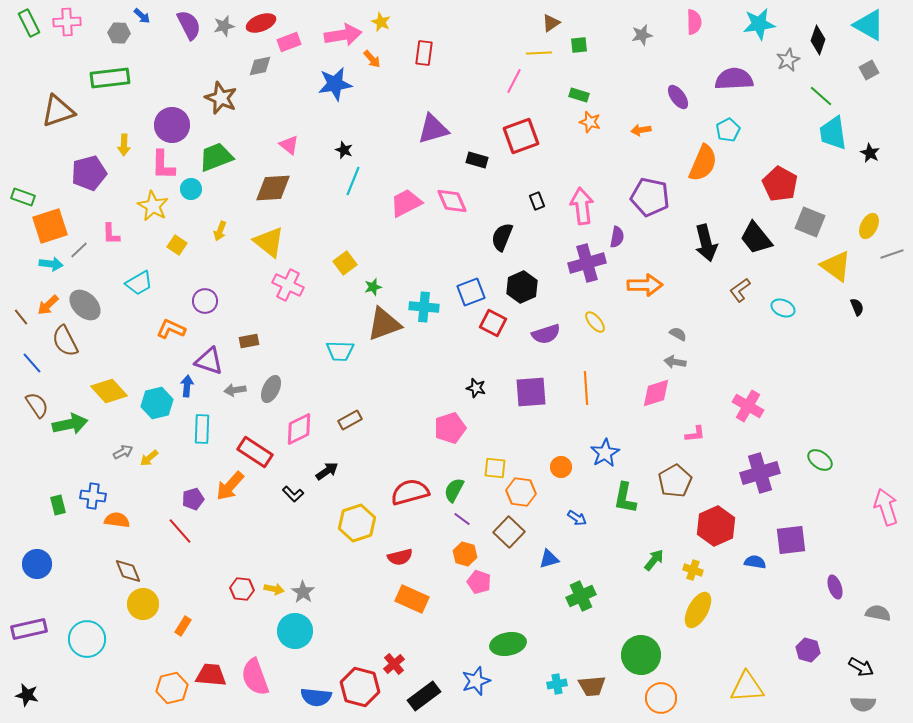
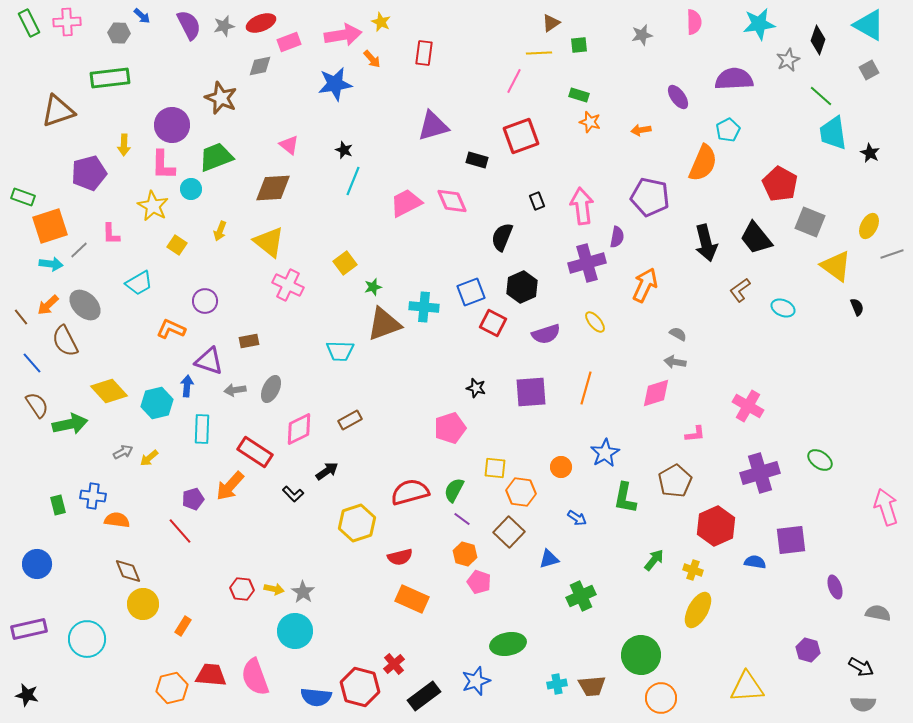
purple triangle at (433, 129): moved 3 px up
orange arrow at (645, 285): rotated 64 degrees counterclockwise
orange line at (586, 388): rotated 20 degrees clockwise
